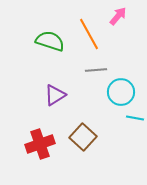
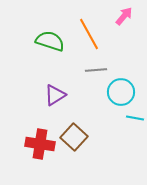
pink arrow: moved 6 px right
brown square: moved 9 px left
red cross: rotated 28 degrees clockwise
